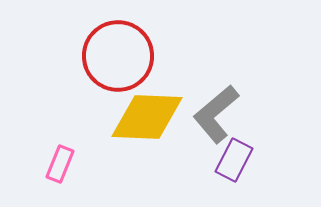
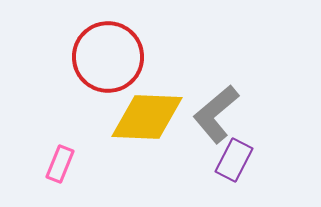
red circle: moved 10 px left, 1 px down
